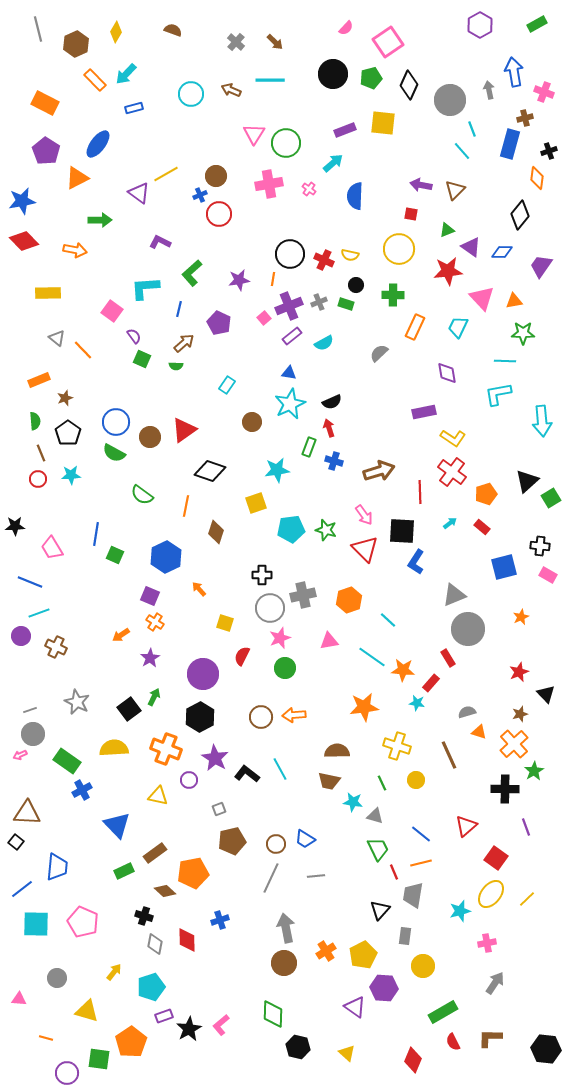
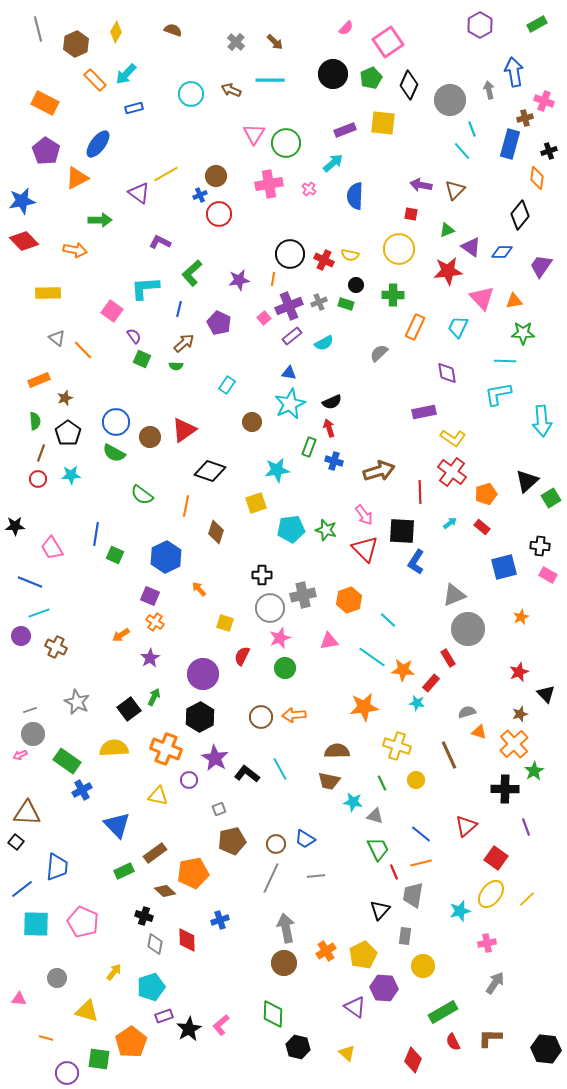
green pentagon at (371, 78): rotated 10 degrees counterclockwise
pink cross at (544, 92): moved 9 px down
brown line at (41, 453): rotated 42 degrees clockwise
